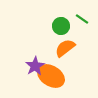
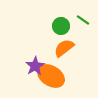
green line: moved 1 px right, 1 px down
orange semicircle: moved 1 px left
